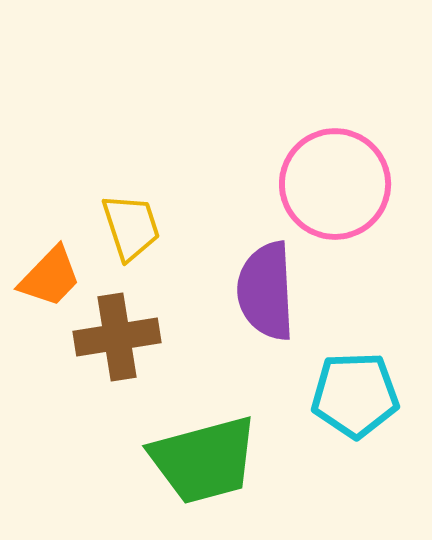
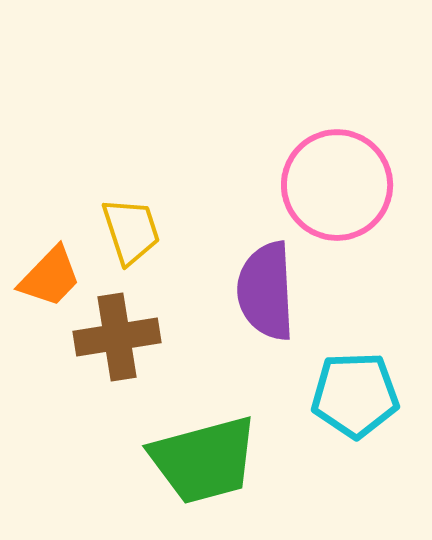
pink circle: moved 2 px right, 1 px down
yellow trapezoid: moved 4 px down
